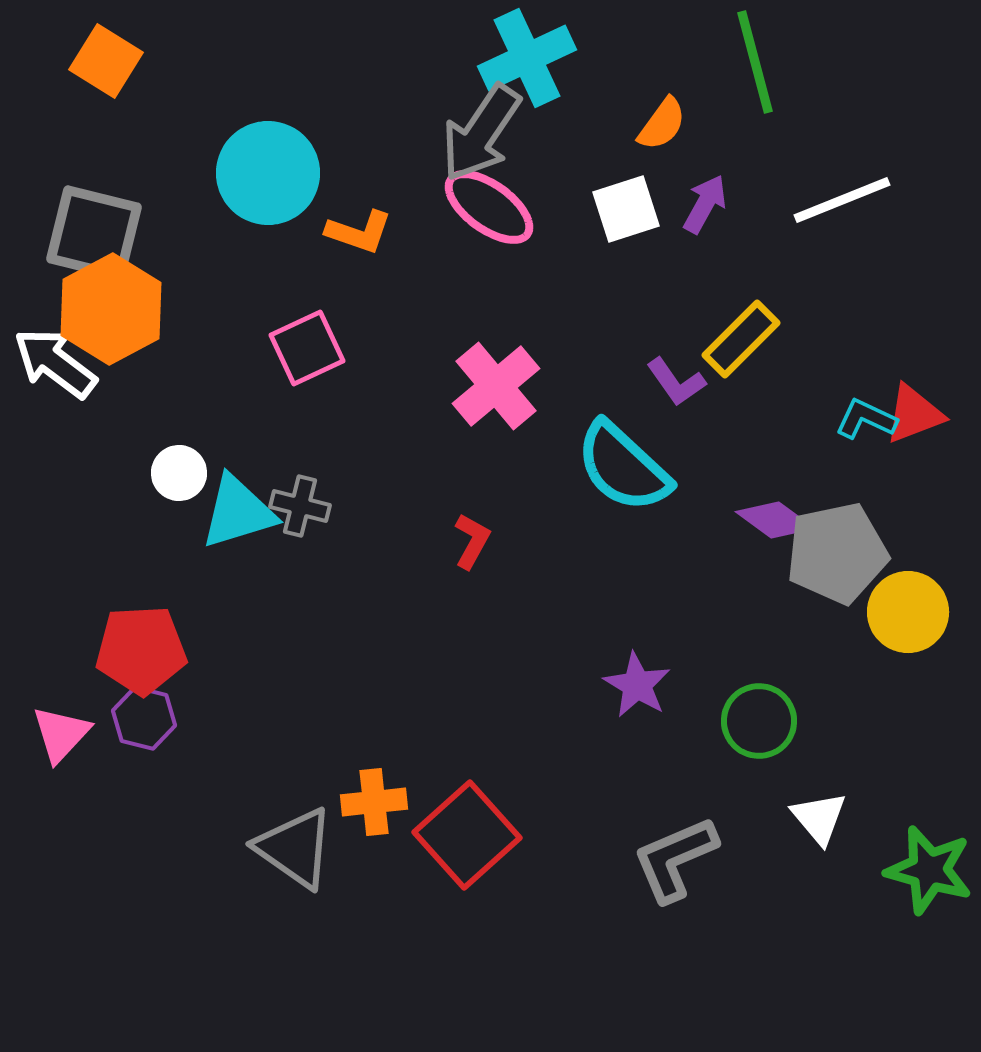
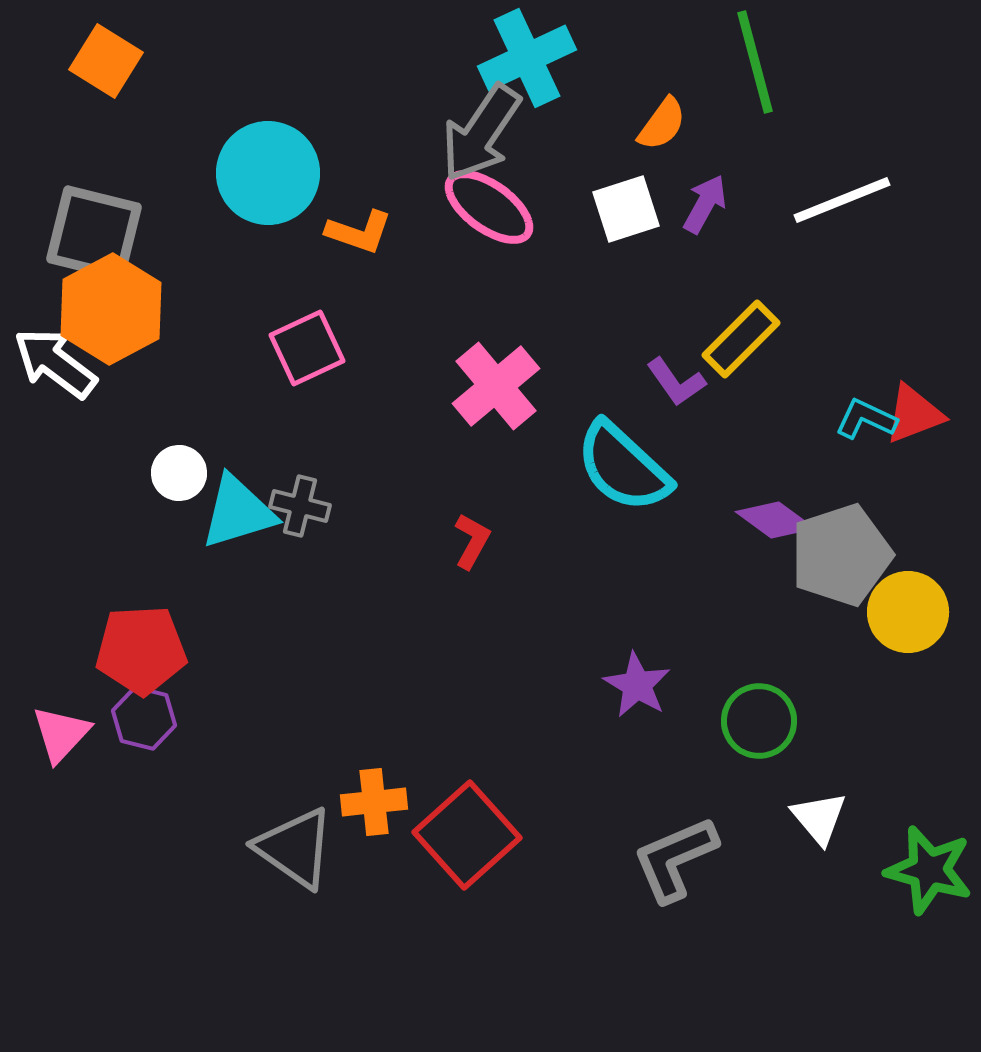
gray pentagon: moved 4 px right, 2 px down; rotated 6 degrees counterclockwise
